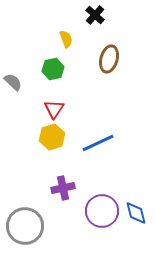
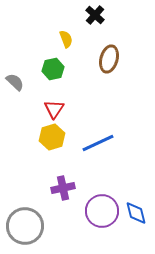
gray semicircle: moved 2 px right
